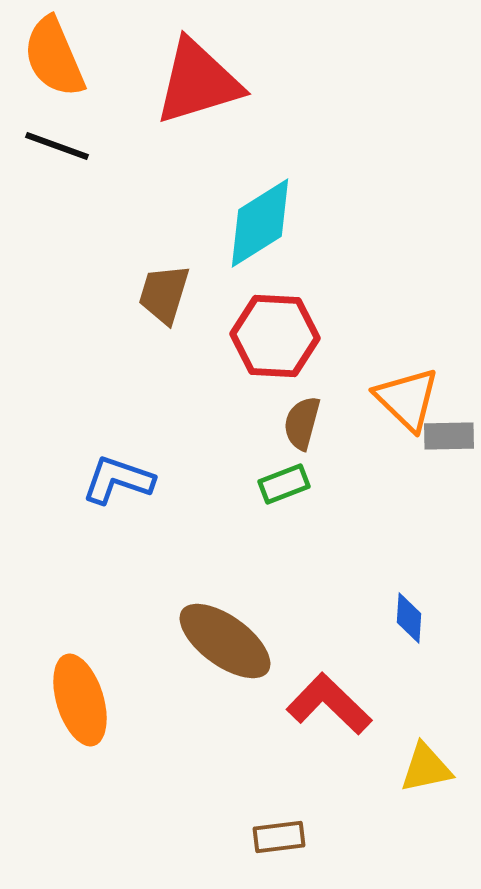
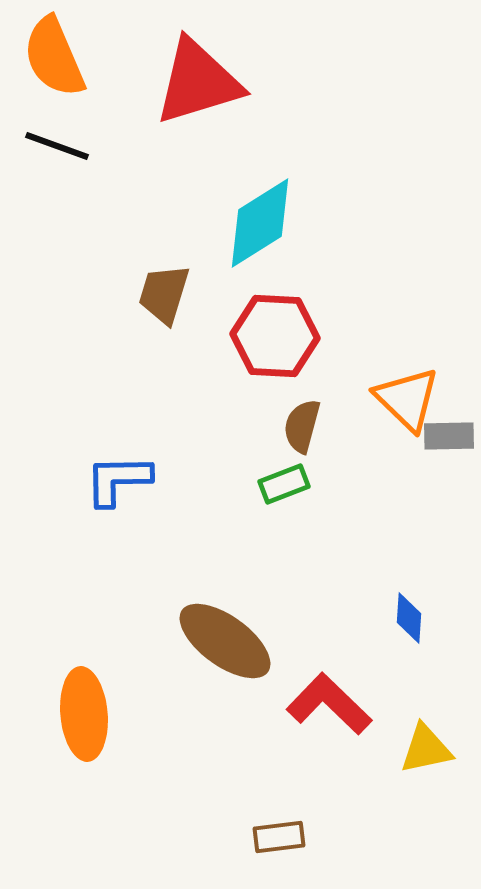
brown semicircle: moved 3 px down
blue L-shape: rotated 20 degrees counterclockwise
orange ellipse: moved 4 px right, 14 px down; rotated 12 degrees clockwise
yellow triangle: moved 19 px up
